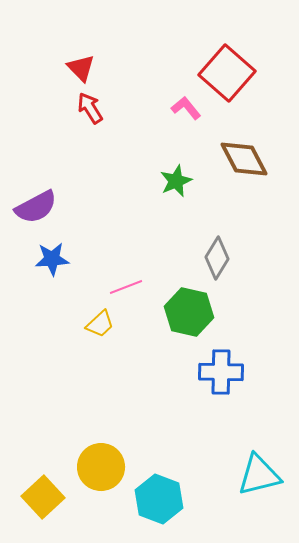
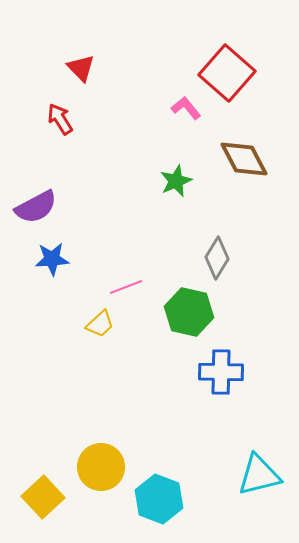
red arrow: moved 30 px left, 11 px down
